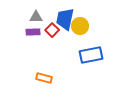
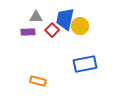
purple rectangle: moved 5 px left
blue rectangle: moved 6 px left, 9 px down
orange rectangle: moved 6 px left, 3 px down
